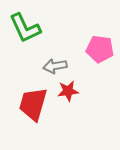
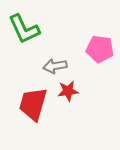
green L-shape: moved 1 px left, 1 px down
